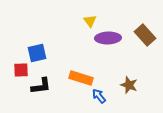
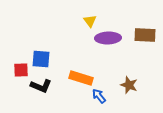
brown rectangle: rotated 45 degrees counterclockwise
blue square: moved 4 px right, 6 px down; rotated 18 degrees clockwise
black L-shape: rotated 30 degrees clockwise
